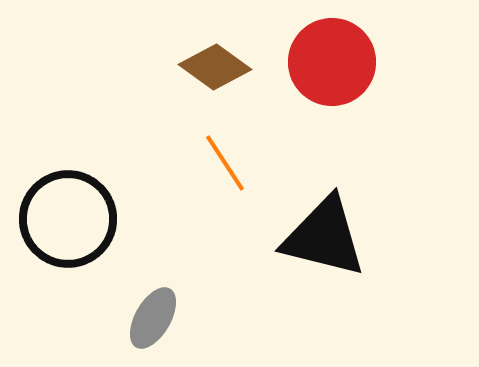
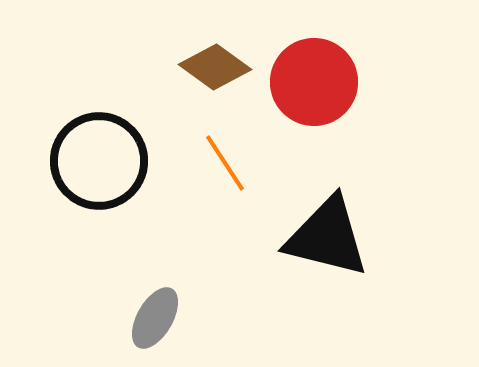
red circle: moved 18 px left, 20 px down
black circle: moved 31 px right, 58 px up
black triangle: moved 3 px right
gray ellipse: moved 2 px right
